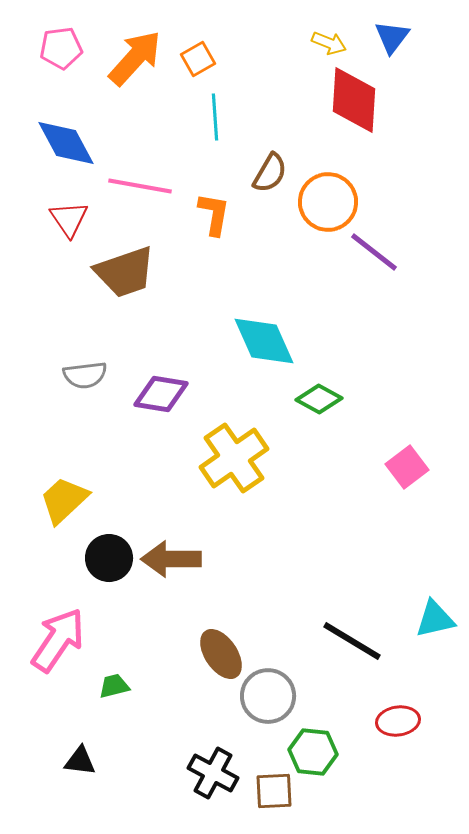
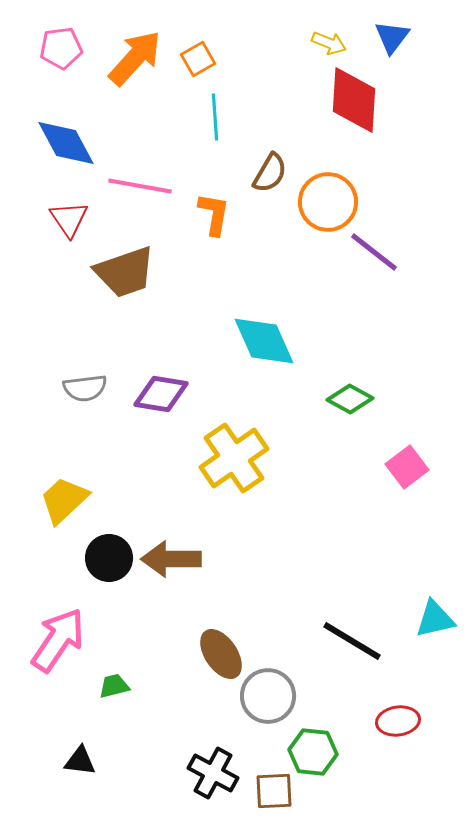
gray semicircle: moved 13 px down
green diamond: moved 31 px right
